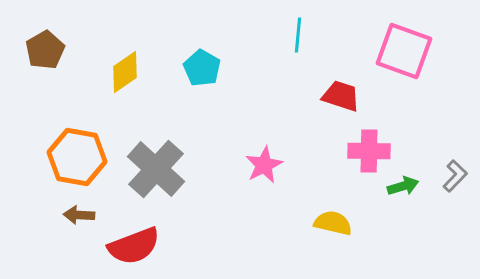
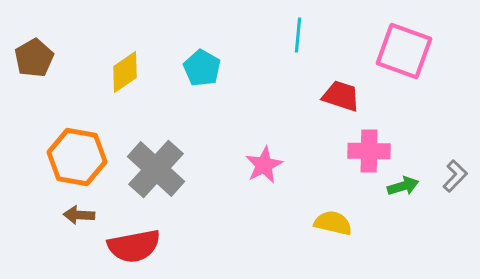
brown pentagon: moved 11 px left, 8 px down
red semicircle: rotated 10 degrees clockwise
